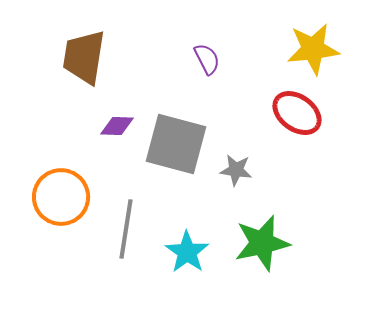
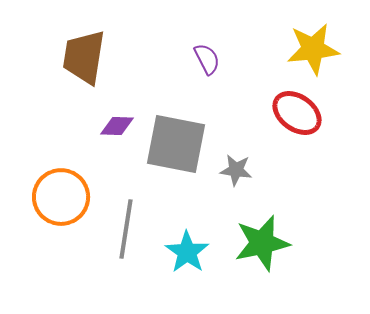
gray square: rotated 4 degrees counterclockwise
